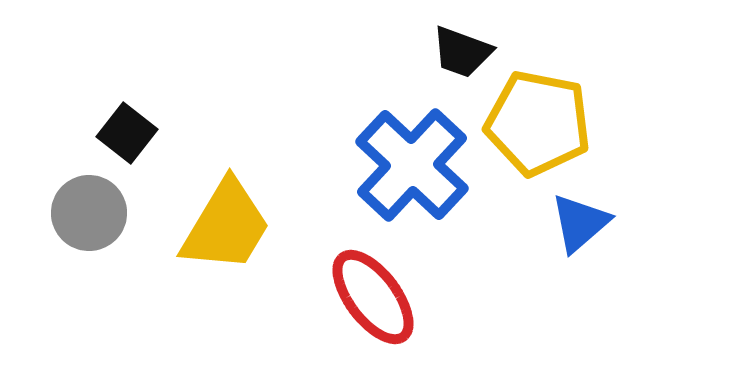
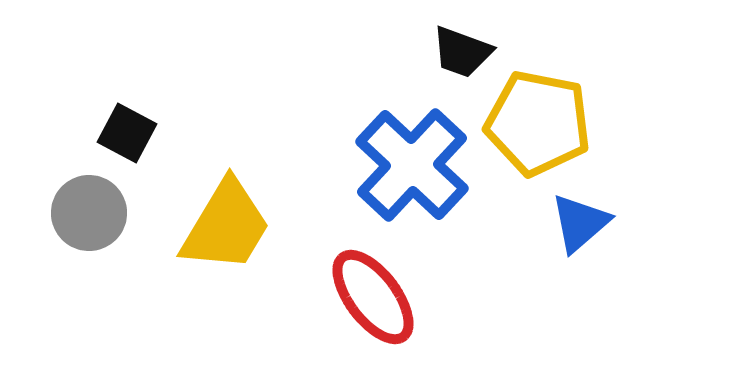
black square: rotated 10 degrees counterclockwise
